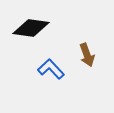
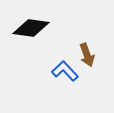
blue L-shape: moved 14 px right, 2 px down
